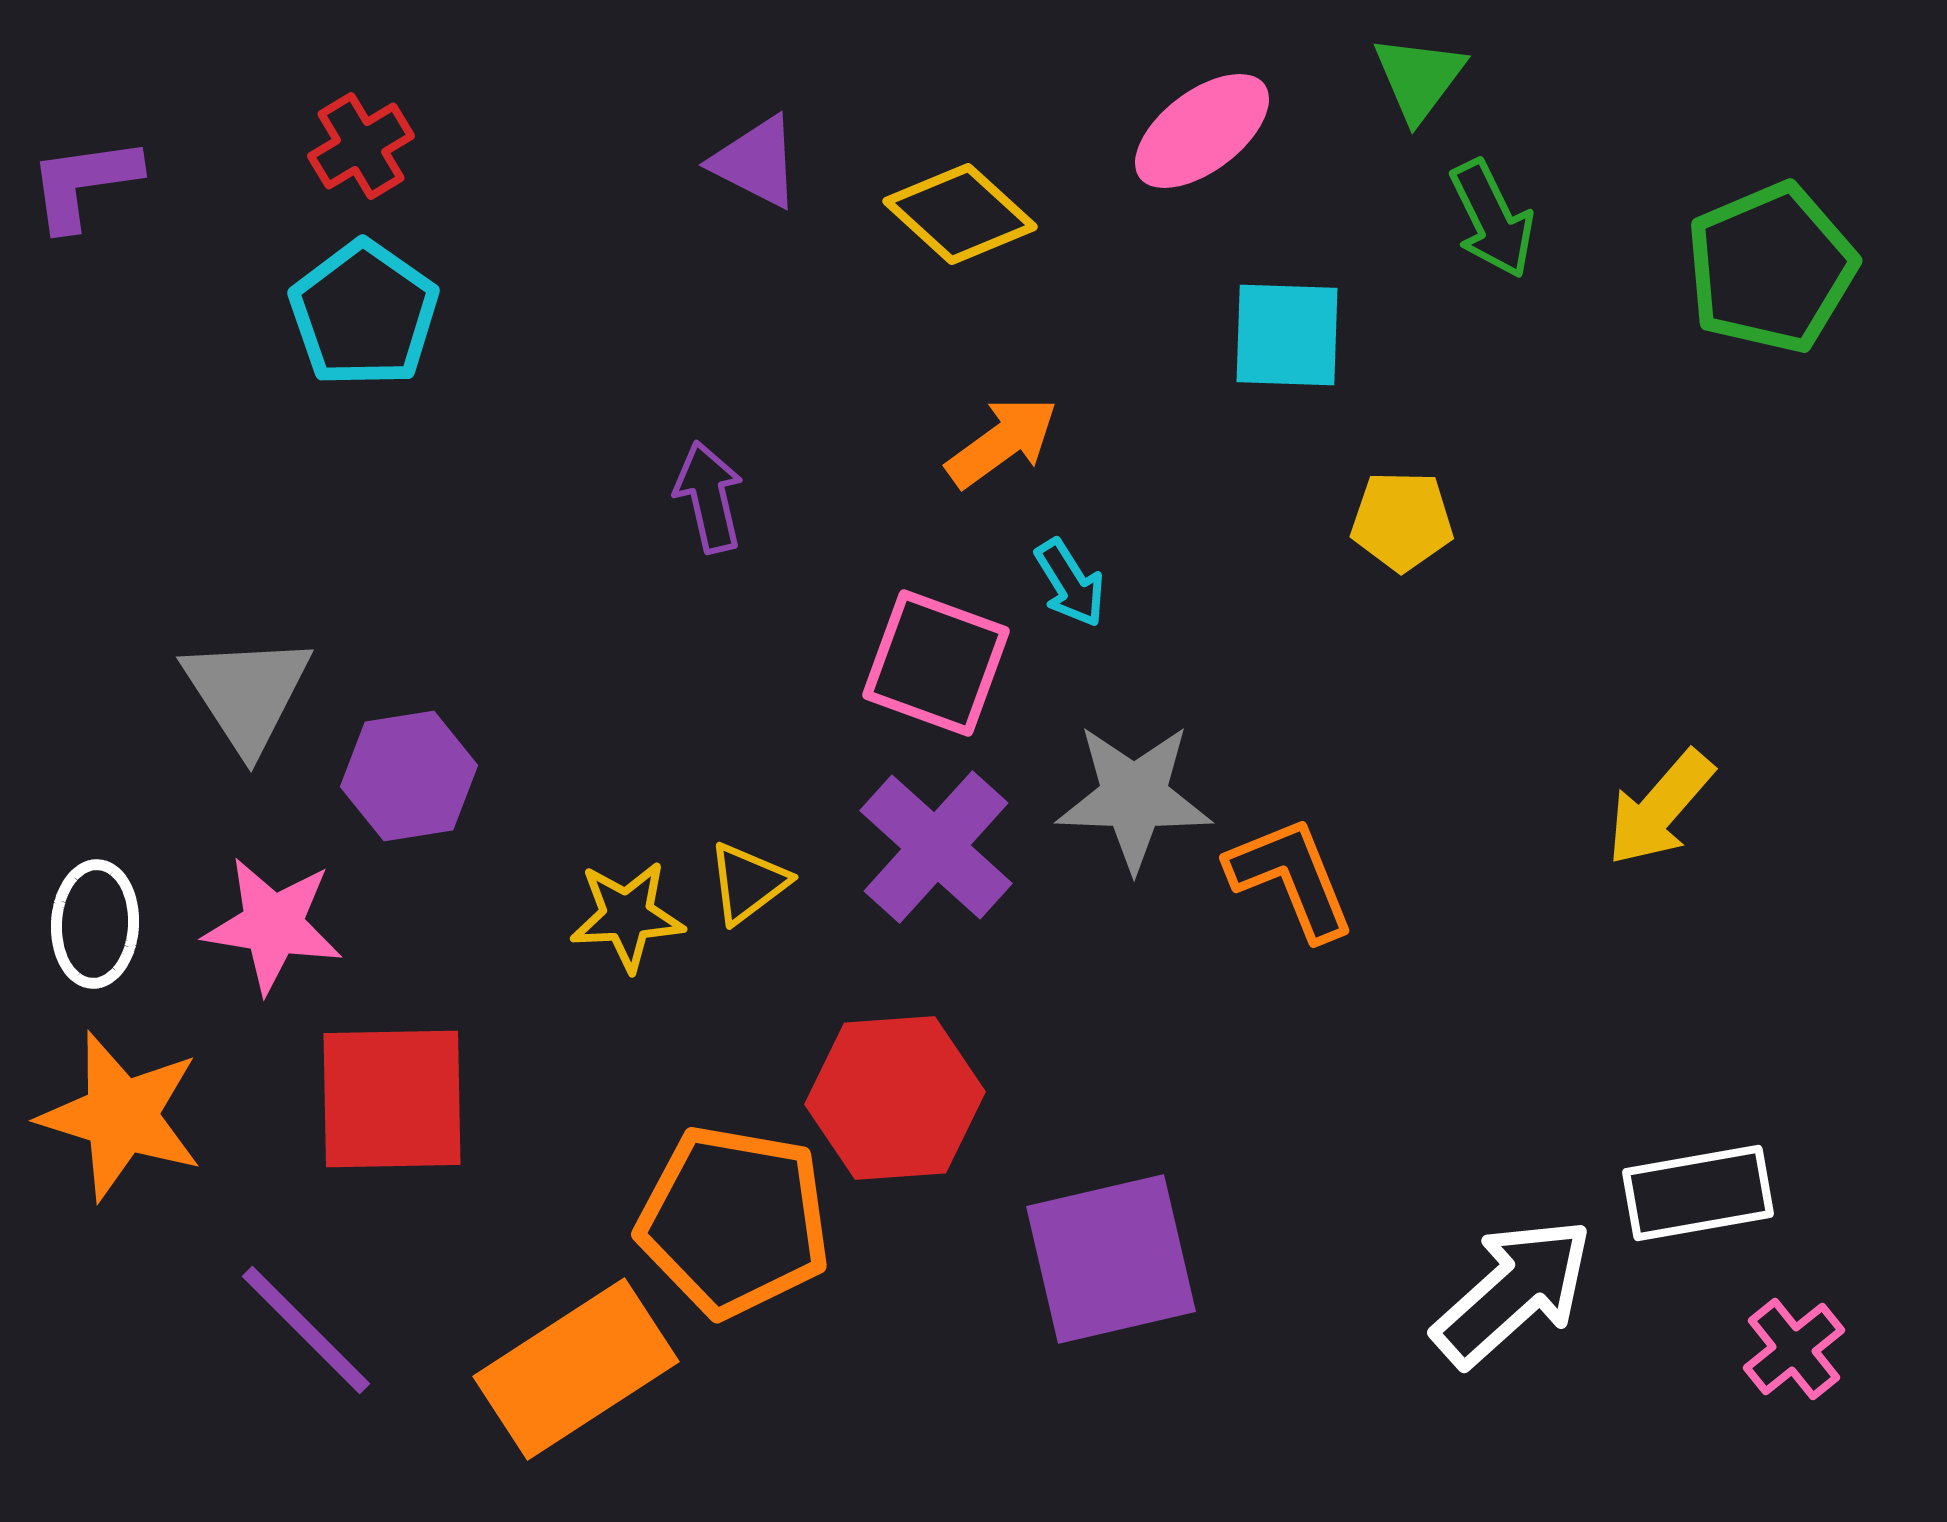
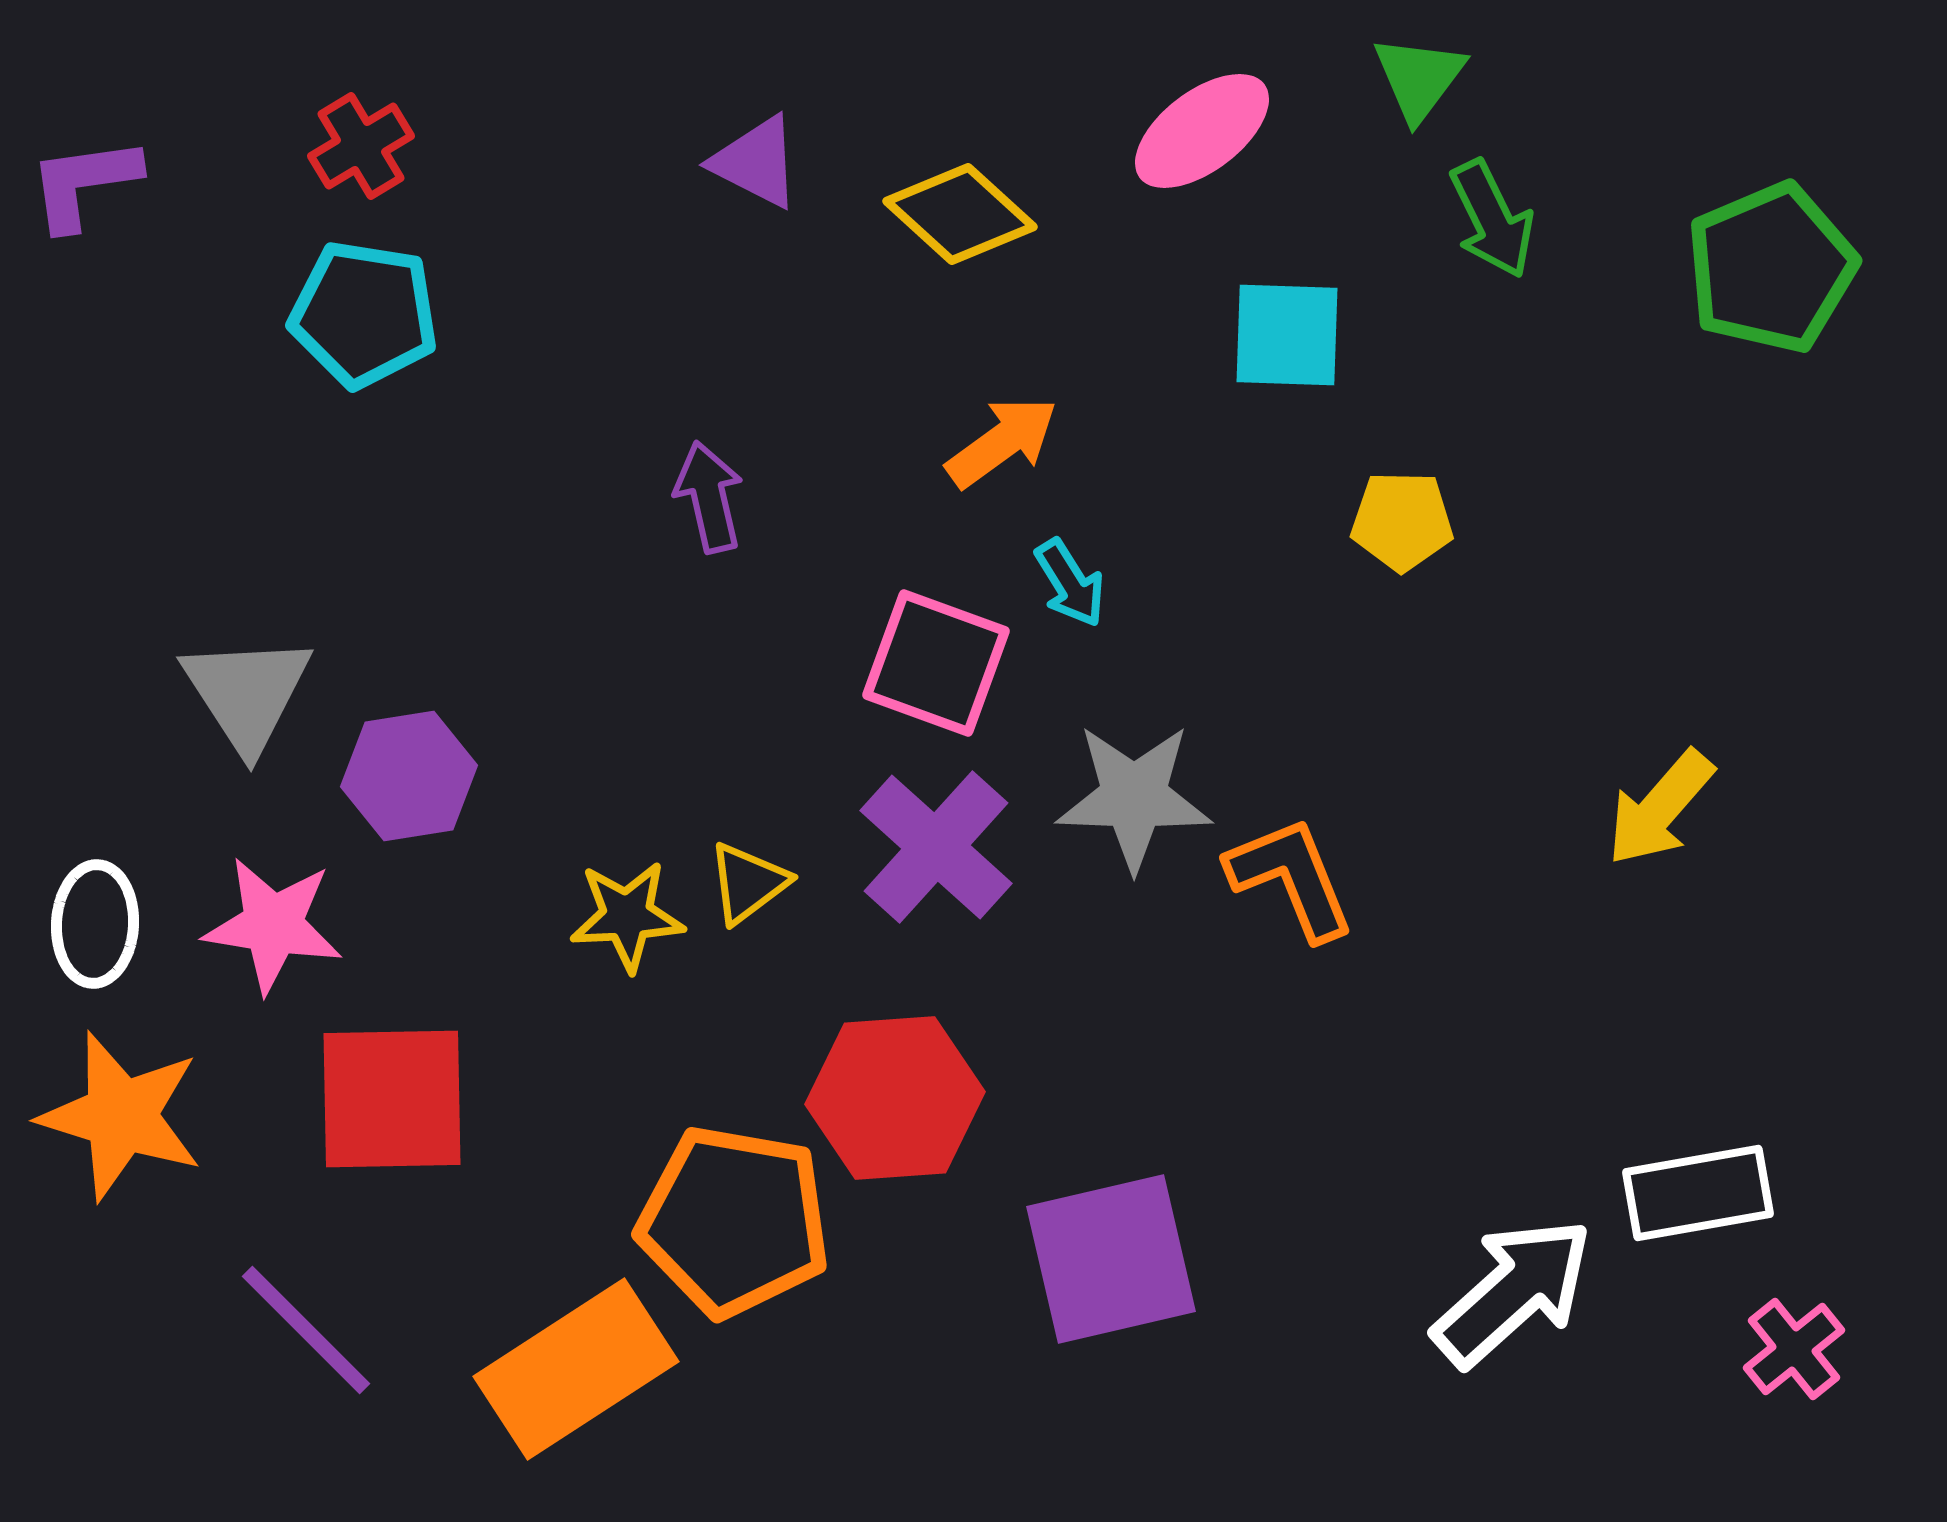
cyan pentagon: rotated 26 degrees counterclockwise
